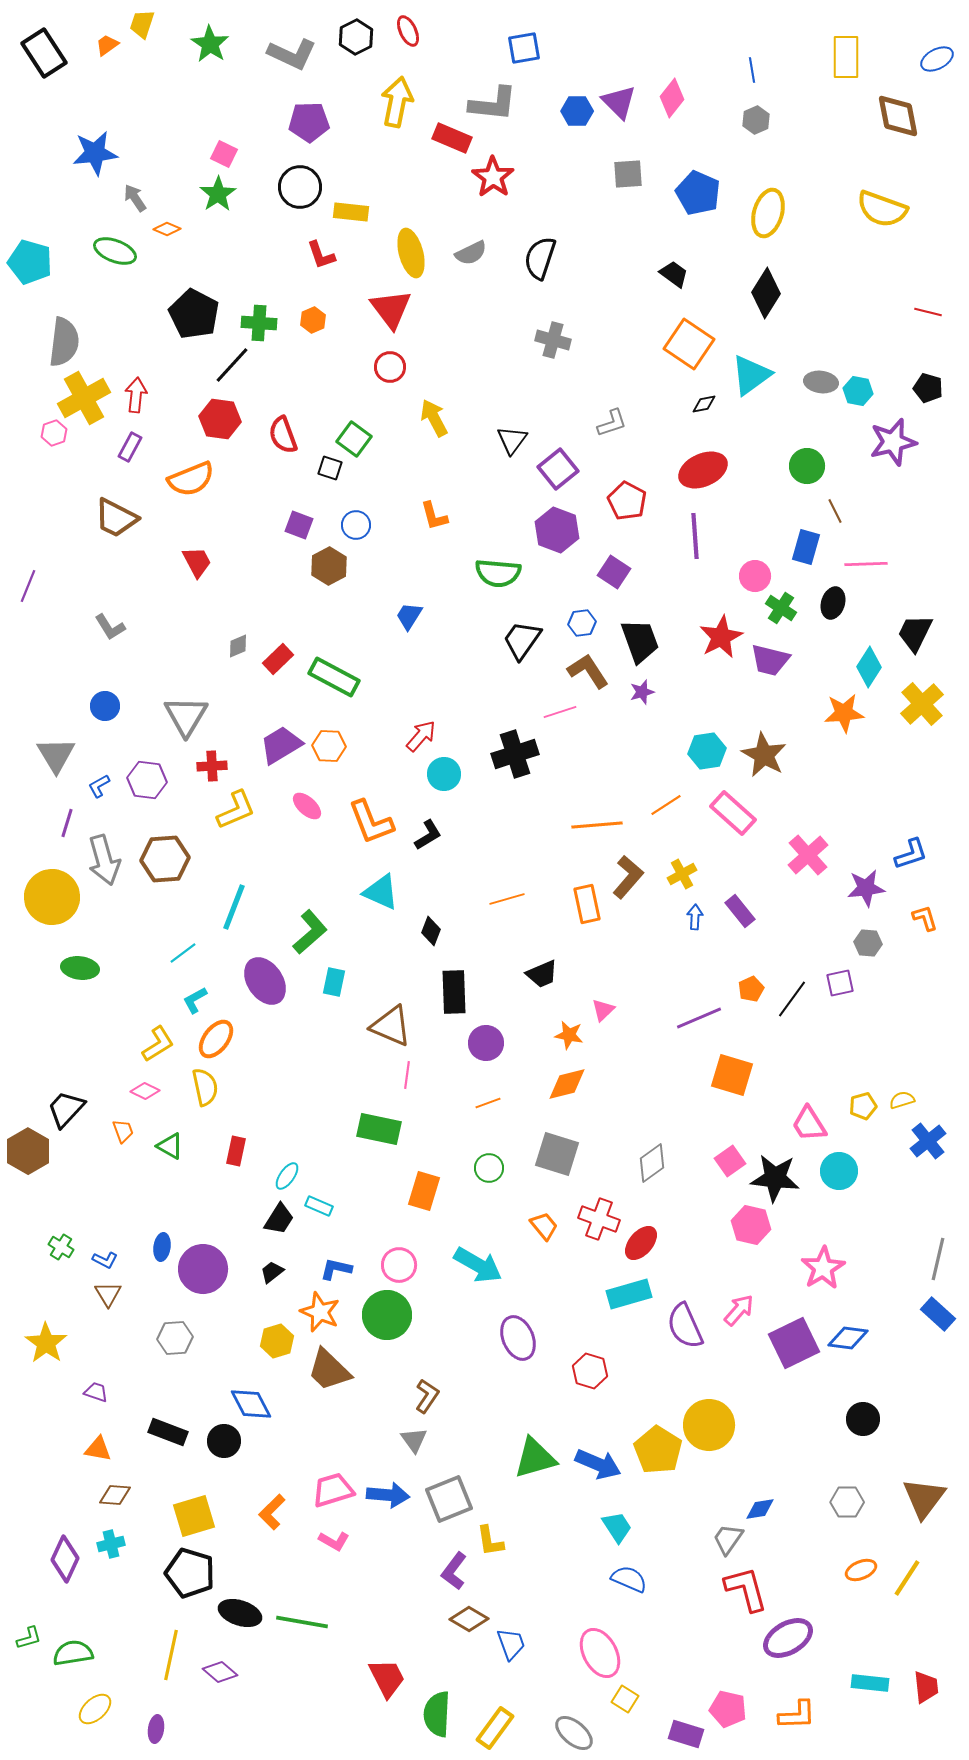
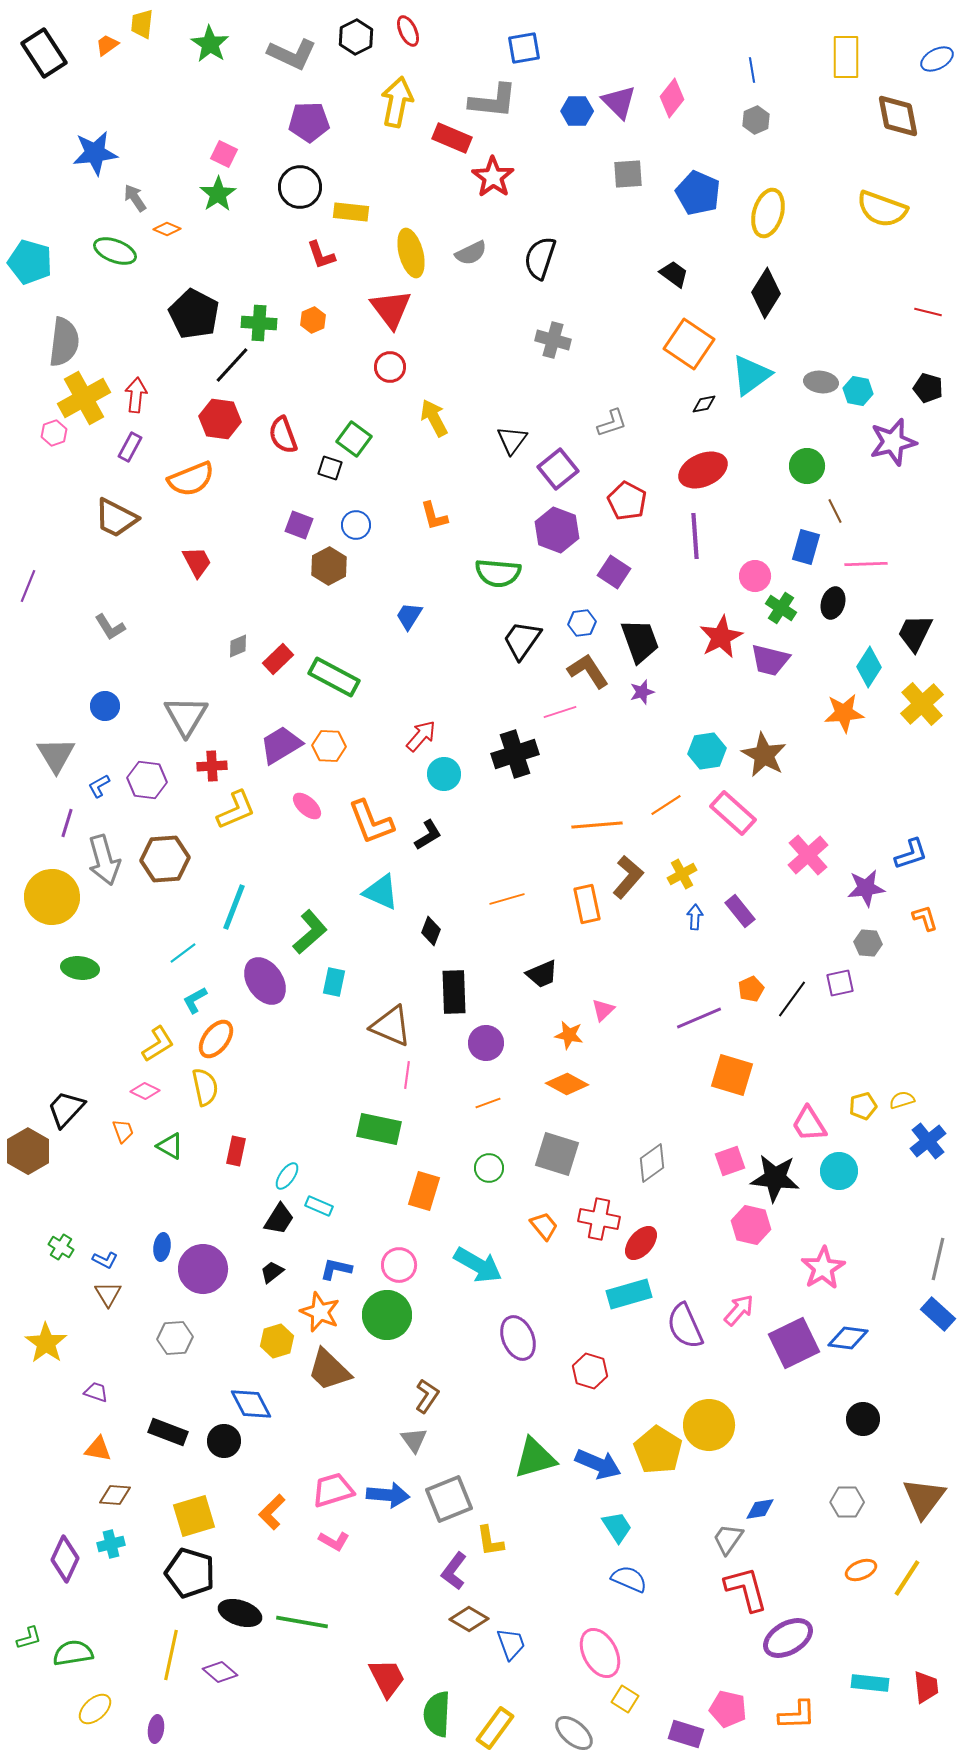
yellow trapezoid at (142, 24): rotated 12 degrees counterclockwise
gray L-shape at (493, 104): moved 3 px up
orange diamond at (567, 1084): rotated 42 degrees clockwise
pink square at (730, 1161): rotated 16 degrees clockwise
red cross at (599, 1219): rotated 9 degrees counterclockwise
